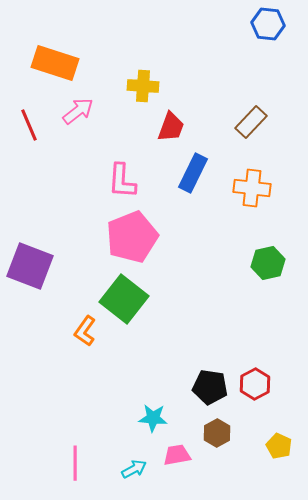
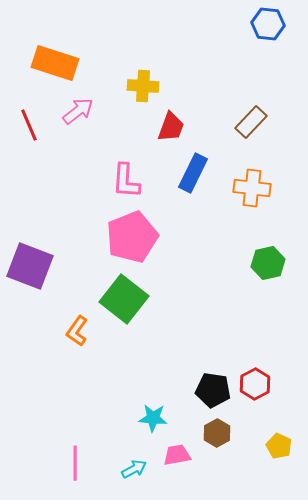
pink L-shape: moved 4 px right
orange L-shape: moved 8 px left
black pentagon: moved 3 px right, 3 px down
